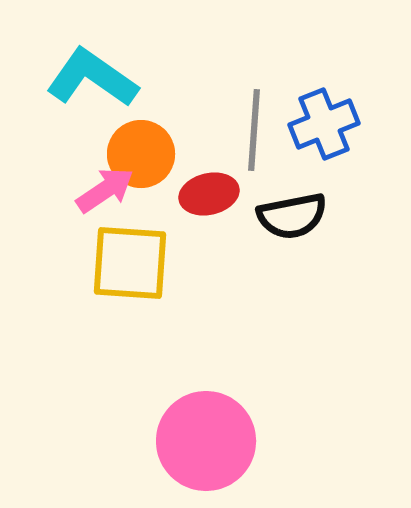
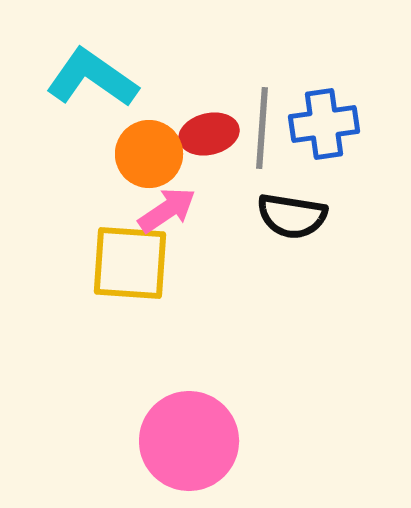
blue cross: rotated 14 degrees clockwise
gray line: moved 8 px right, 2 px up
orange circle: moved 8 px right
pink arrow: moved 62 px right, 20 px down
red ellipse: moved 60 px up
black semicircle: rotated 20 degrees clockwise
pink circle: moved 17 px left
